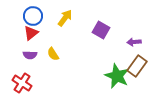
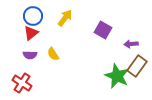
purple square: moved 2 px right
purple arrow: moved 3 px left, 2 px down
